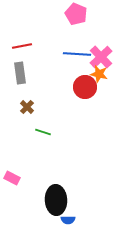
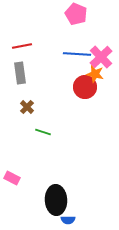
orange star: moved 4 px left
